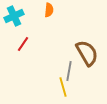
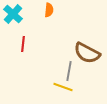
cyan cross: moved 1 px left, 2 px up; rotated 24 degrees counterclockwise
red line: rotated 28 degrees counterclockwise
brown semicircle: rotated 148 degrees clockwise
yellow line: rotated 54 degrees counterclockwise
